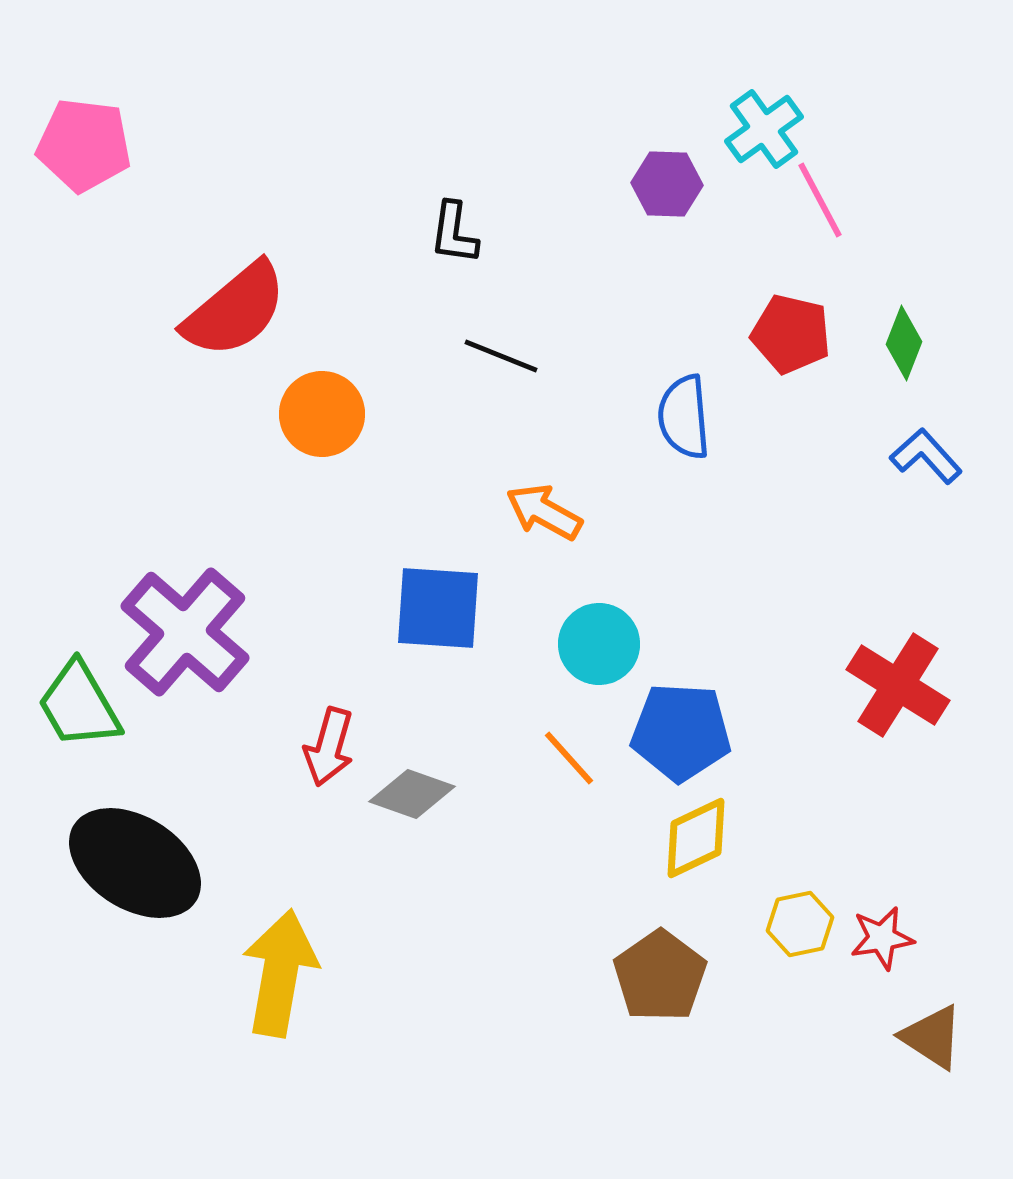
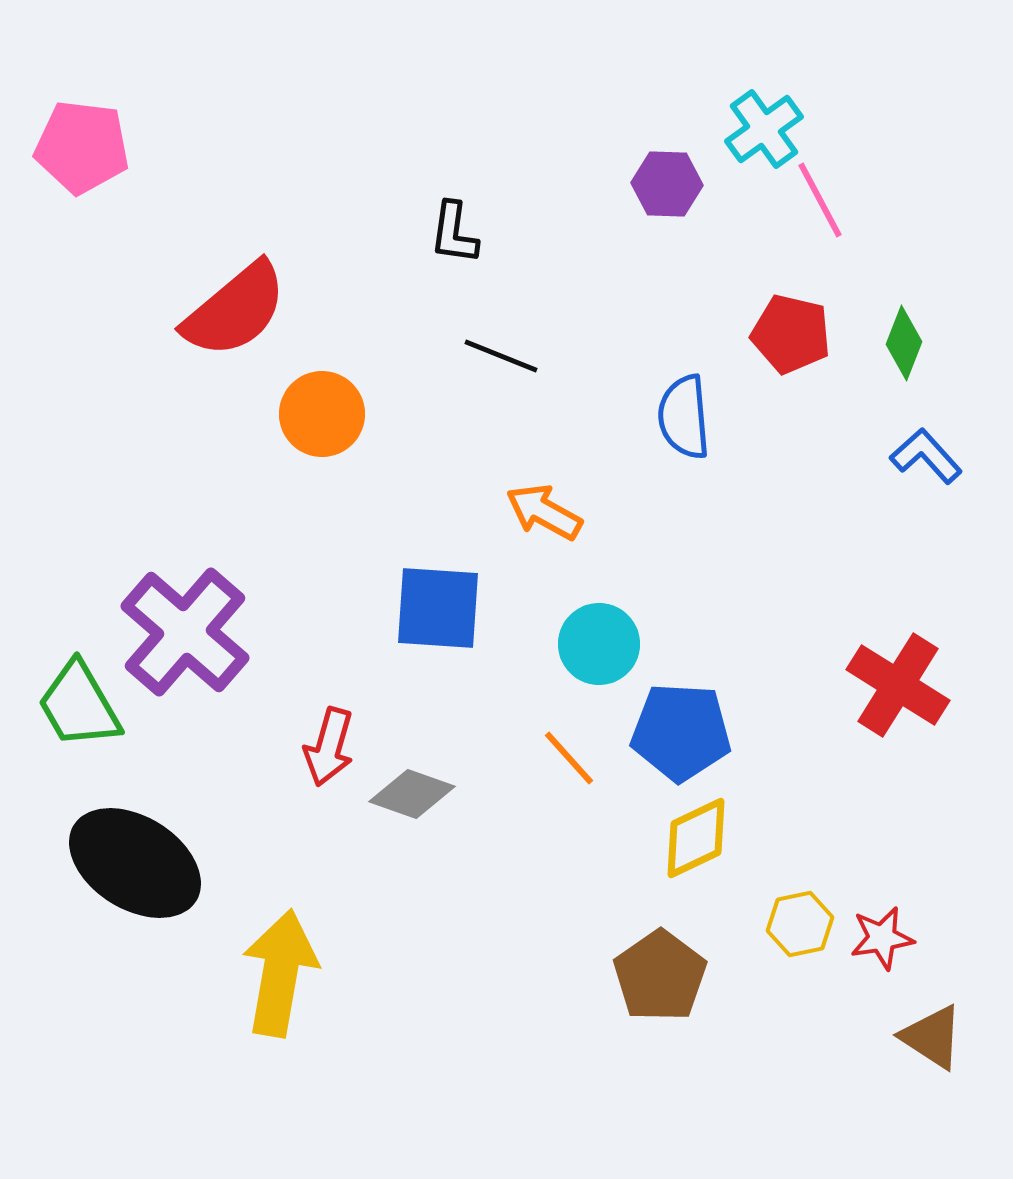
pink pentagon: moved 2 px left, 2 px down
